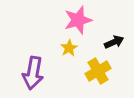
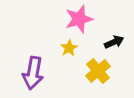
pink star: moved 1 px right, 1 px up
yellow cross: rotated 10 degrees counterclockwise
